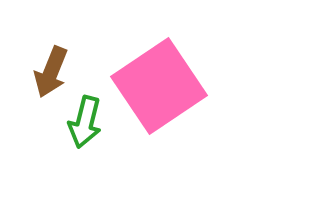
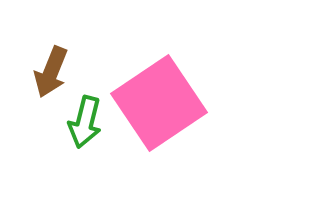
pink square: moved 17 px down
